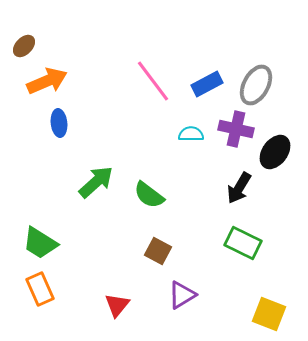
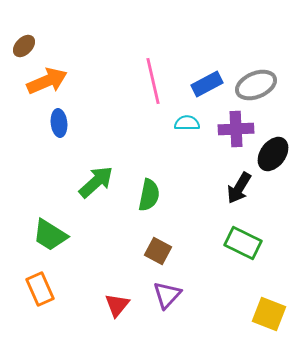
pink line: rotated 24 degrees clockwise
gray ellipse: rotated 39 degrees clockwise
purple cross: rotated 16 degrees counterclockwise
cyan semicircle: moved 4 px left, 11 px up
black ellipse: moved 2 px left, 2 px down
green semicircle: rotated 116 degrees counterclockwise
green trapezoid: moved 10 px right, 8 px up
purple triangle: moved 15 px left; rotated 16 degrees counterclockwise
